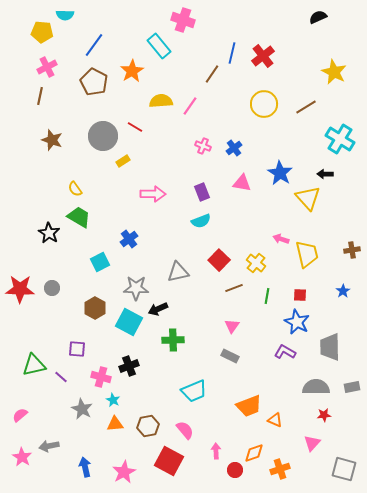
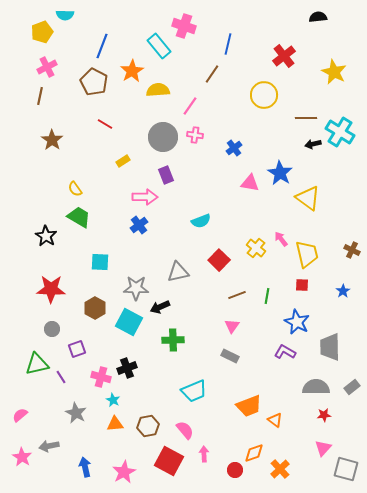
black semicircle at (318, 17): rotated 18 degrees clockwise
pink cross at (183, 20): moved 1 px right, 6 px down
yellow pentagon at (42, 32): rotated 25 degrees counterclockwise
blue line at (94, 45): moved 8 px right, 1 px down; rotated 15 degrees counterclockwise
blue line at (232, 53): moved 4 px left, 9 px up
red cross at (263, 56): moved 21 px right
yellow semicircle at (161, 101): moved 3 px left, 11 px up
yellow circle at (264, 104): moved 9 px up
brown line at (306, 107): moved 11 px down; rotated 30 degrees clockwise
red line at (135, 127): moved 30 px left, 3 px up
gray circle at (103, 136): moved 60 px right, 1 px down
cyan cross at (340, 139): moved 7 px up
brown star at (52, 140): rotated 15 degrees clockwise
pink cross at (203, 146): moved 8 px left, 11 px up; rotated 14 degrees counterclockwise
black arrow at (325, 174): moved 12 px left, 30 px up; rotated 14 degrees counterclockwise
pink triangle at (242, 183): moved 8 px right
purple rectangle at (202, 192): moved 36 px left, 17 px up
pink arrow at (153, 194): moved 8 px left, 3 px down
yellow triangle at (308, 198): rotated 12 degrees counterclockwise
black star at (49, 233): moved 3 px left, 3 px down
blue cross at (129, 239): moved 10 px right, 14 px up
pink arrow at (281, 239): rotated 35 degrees clockwise
brown cross at (352, 250): rotated 35 degrees clockwise
cyan square at (100, 262): rotated 30 degrees clockwise
yellow cross at (256, 263): moved 15 px up
gray circle at (52, 288): moved 41 px down
brown line at (234, 288): moved 3 px right, 7 px down
red star at (20, 289): moved 31 px right
red square at (300, 295): moved 2 px right, 10 px up
black arrow at (158, 309): moved 2 px right, 2 px up
purple square at (77, 349): rotated 24 degrees counterclockwise
green triangle at (34, 365): moved 3 px right, 1 px up
black cross at (129, 366): moved 2 px left, 2 px down
purple line at (61, 377): rotated 16 degrees clockwise
gray rectangle at (352, 387): rotated 28 degrees counterclockwise
gray star at (82, 409): moved 6 px left, 4 px down
orange triangle at (275, 420): rotated 14 degrees clockwise
pink triangle at (312, 443): moved 11 px right, 5 px down
pink arrow at (216, 451): moved 12 px left, 3 px down
orange cross at (280, 469): rotated 24 degrees counterclockwise
gray square at (344, 469): moved 2 px right
